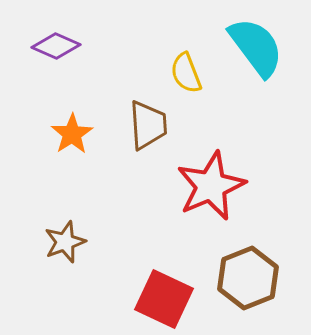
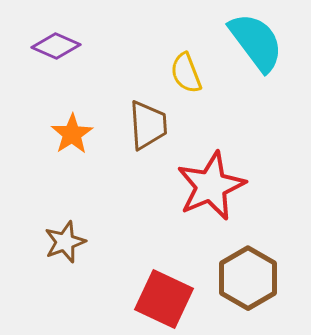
cyan semicircle: moved 5 px up
brown hexagon: rotated 8 degrees counterclockwise
